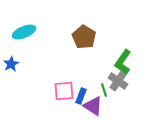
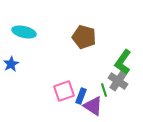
cyan ellipse: rotated 35 degrees clockwise
brown pentagon: rotated 15 degrees counterclockwise
pink square: rotated 15 degrees counterclockwise
